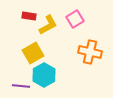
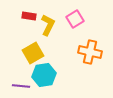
yellow L-shape: rotated 35 degrees counterclockwise
cyan hexagon: rotated 20 degrees clockwise
